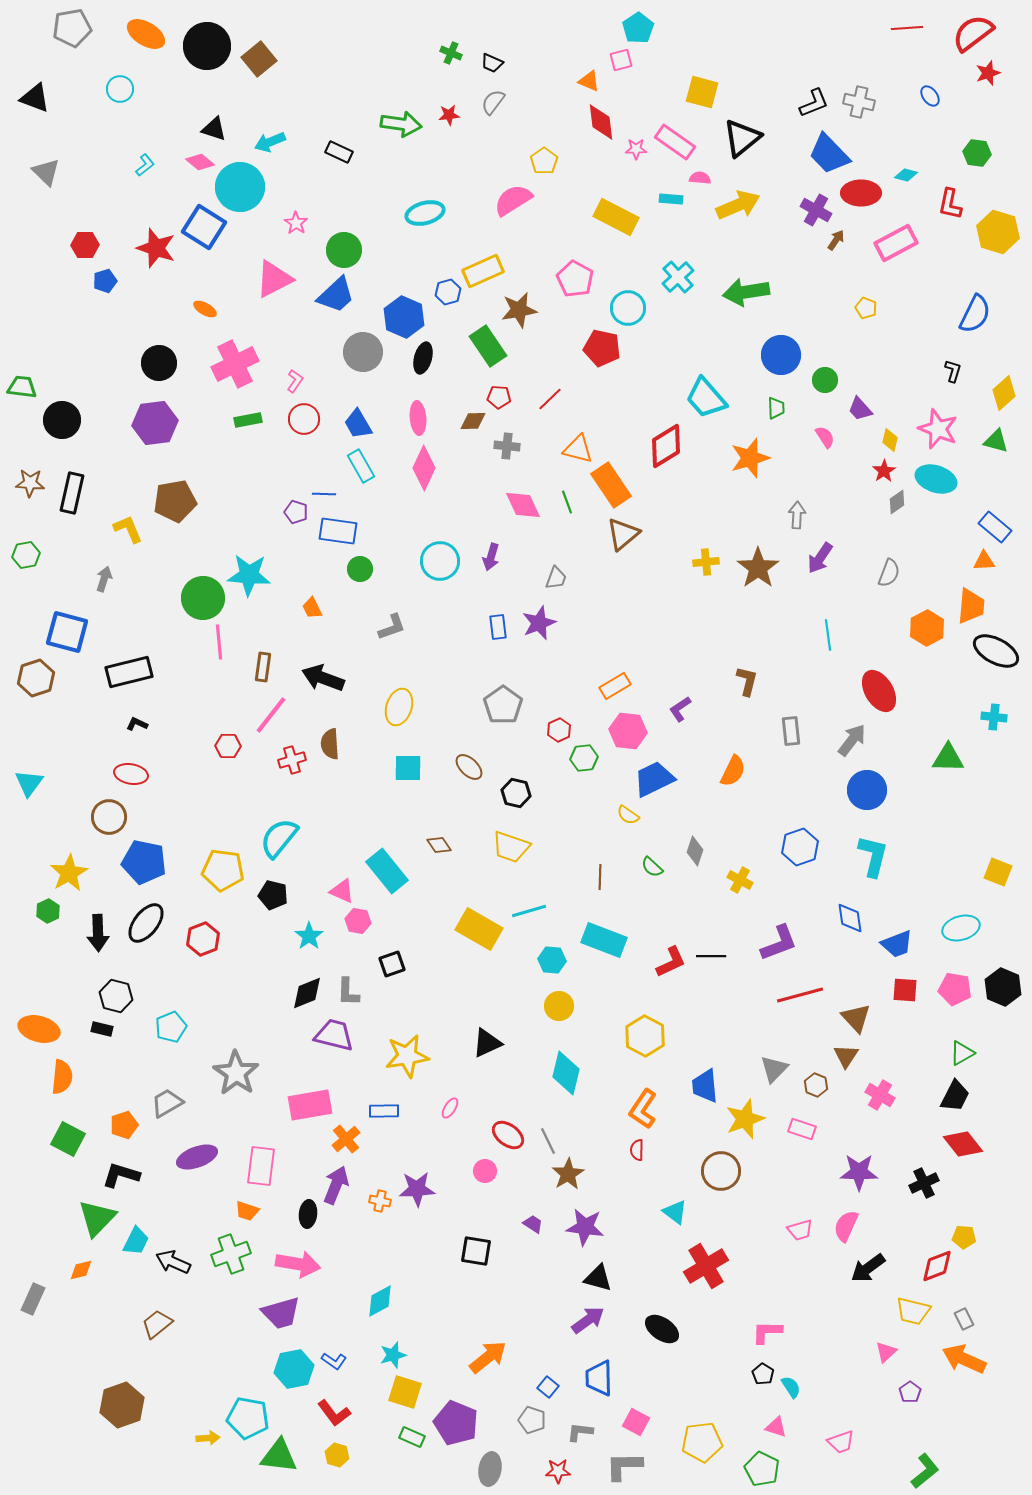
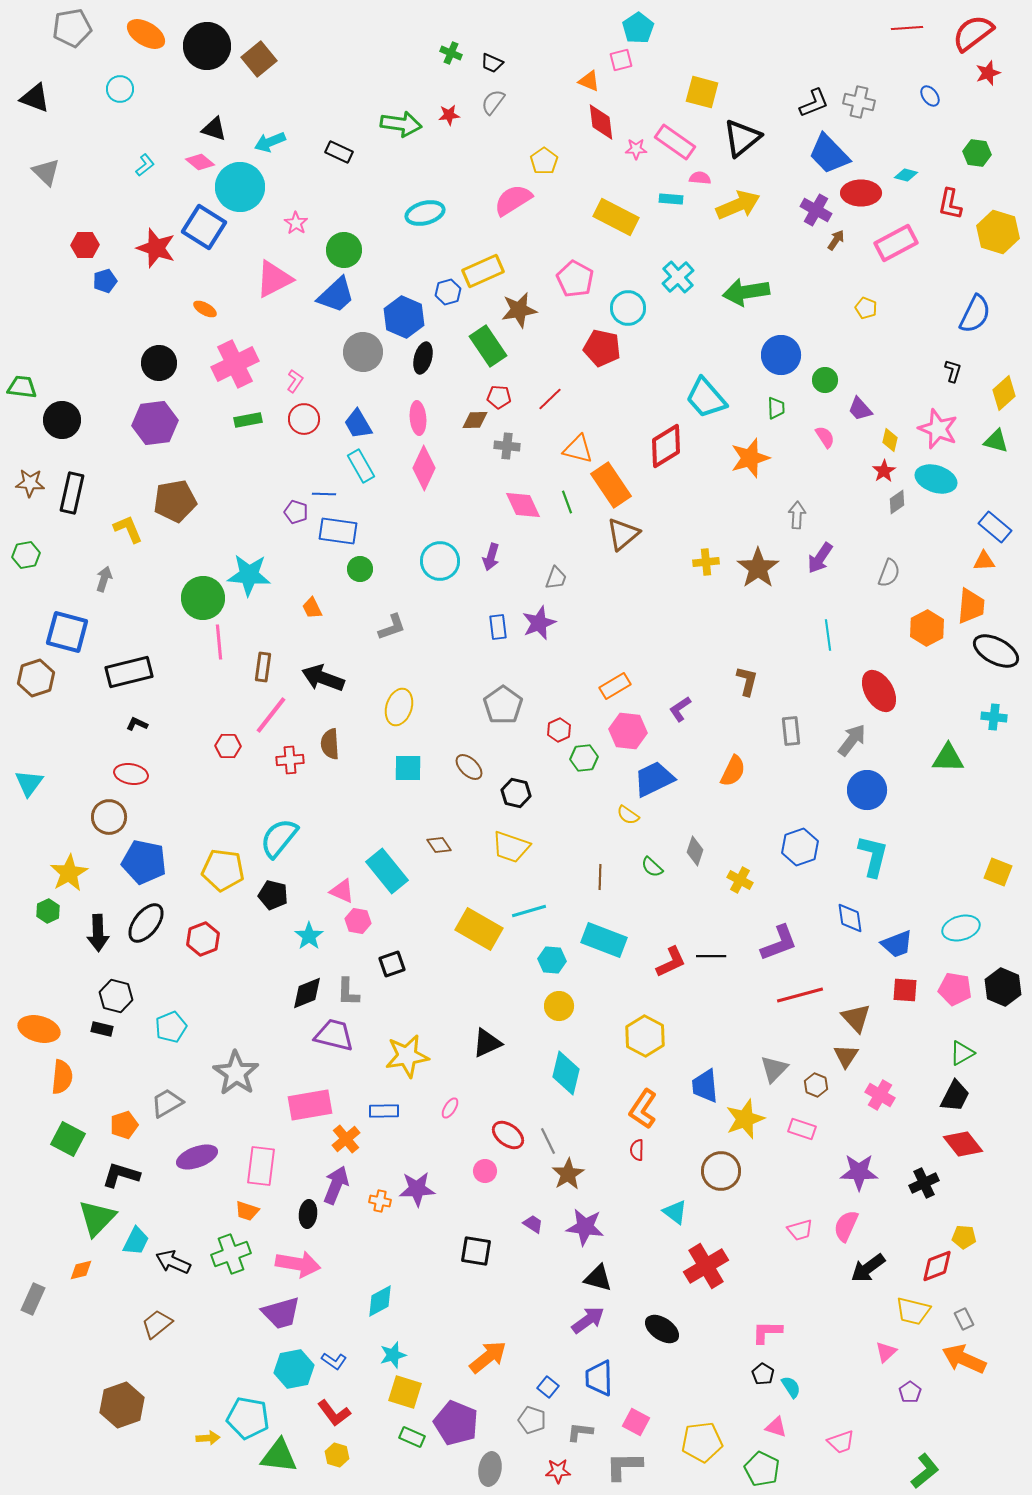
brown diamond at (473, 421): moved 2 px right, 1 px up
red cross at (292, 760): moved 2 px left; rotated 12 degrees clockwise
